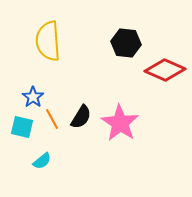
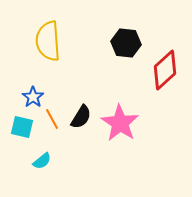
red diamond: rotated 66 degrees counterclockwise
